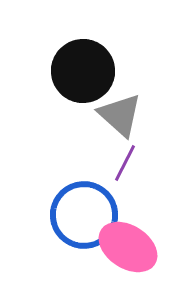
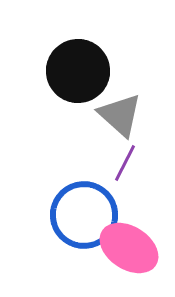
black circle: moved 5 px left
pink ellipse: moved 1 px right, 1 px down
